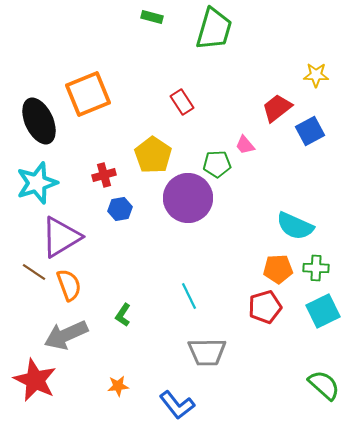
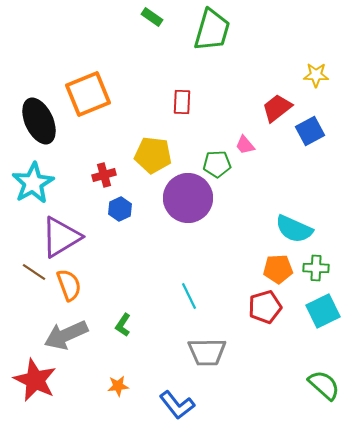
green rectangle: rotated 20 degrees clockwise
green trapezoid: moved 2 px left, 1 px down
red rectangle: rotated 35 degrees clockwise
yellow pentagon: rotated 27 degrees counterclockwise
cyan star: moved 4 px left; rotated 12 degrees counterclockwise
blue hexagon: rotated 15 degrees counterclockwise
cyan semicircle: moved 1 px left, 3 px down
green L-shape: moved 10 px down
